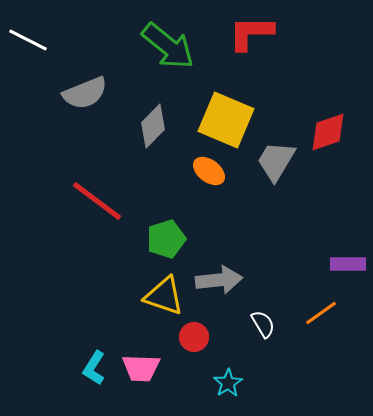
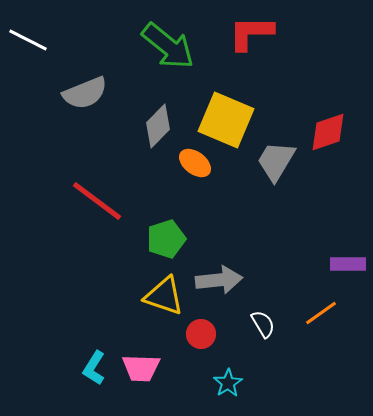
gray diamond: moved 5 px right
orange ellipse: moved 14 px left, 8 px up
red circle: moved 7 px right, 3 px up
